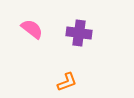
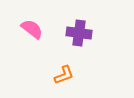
orange L-shape: moved 3 px left, 7 px up
